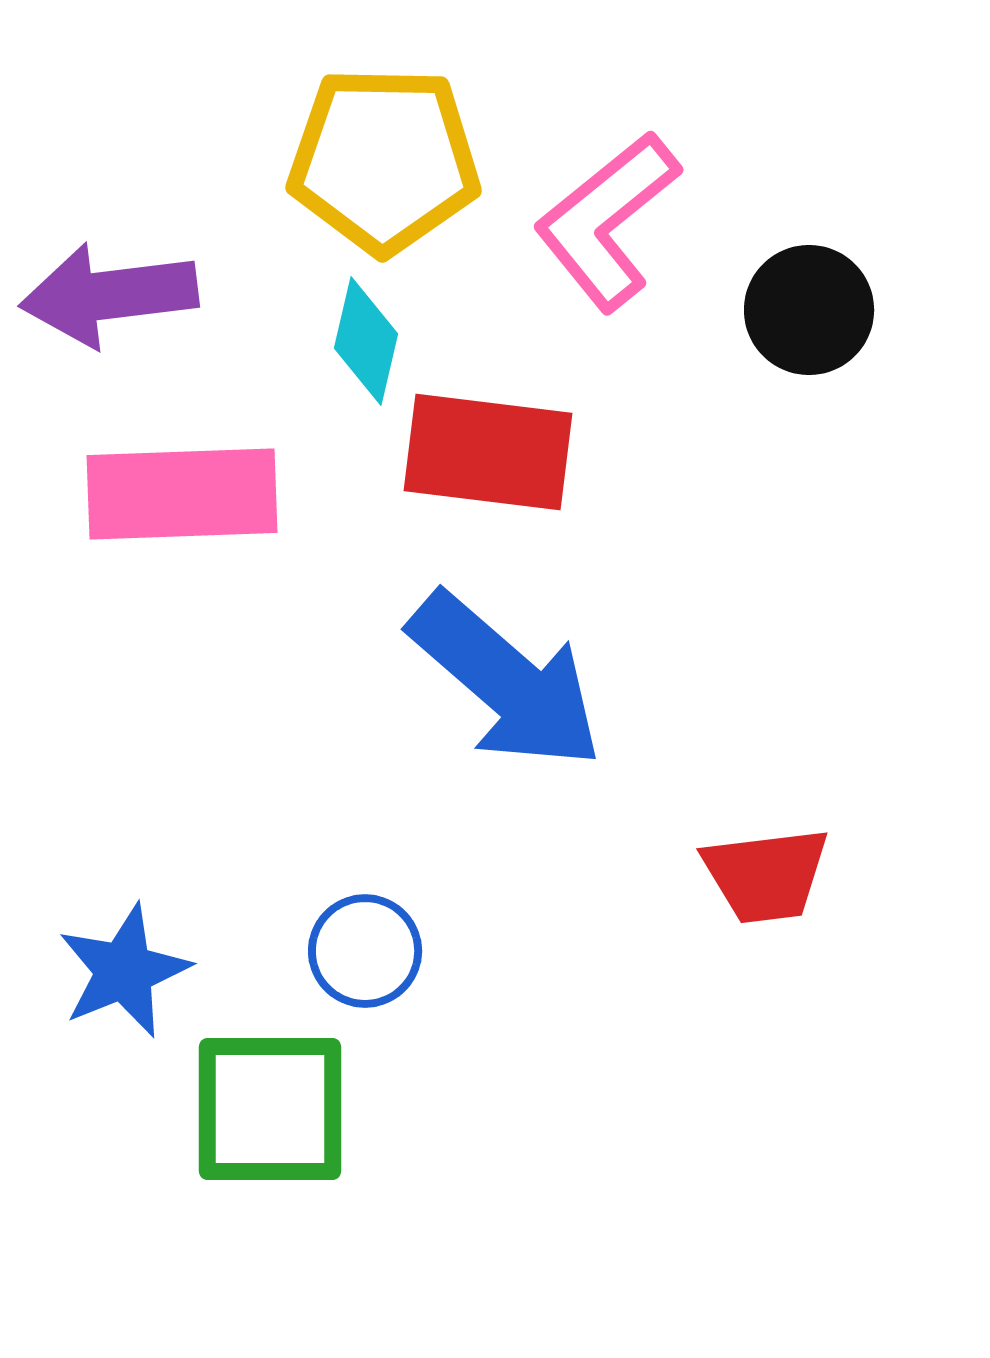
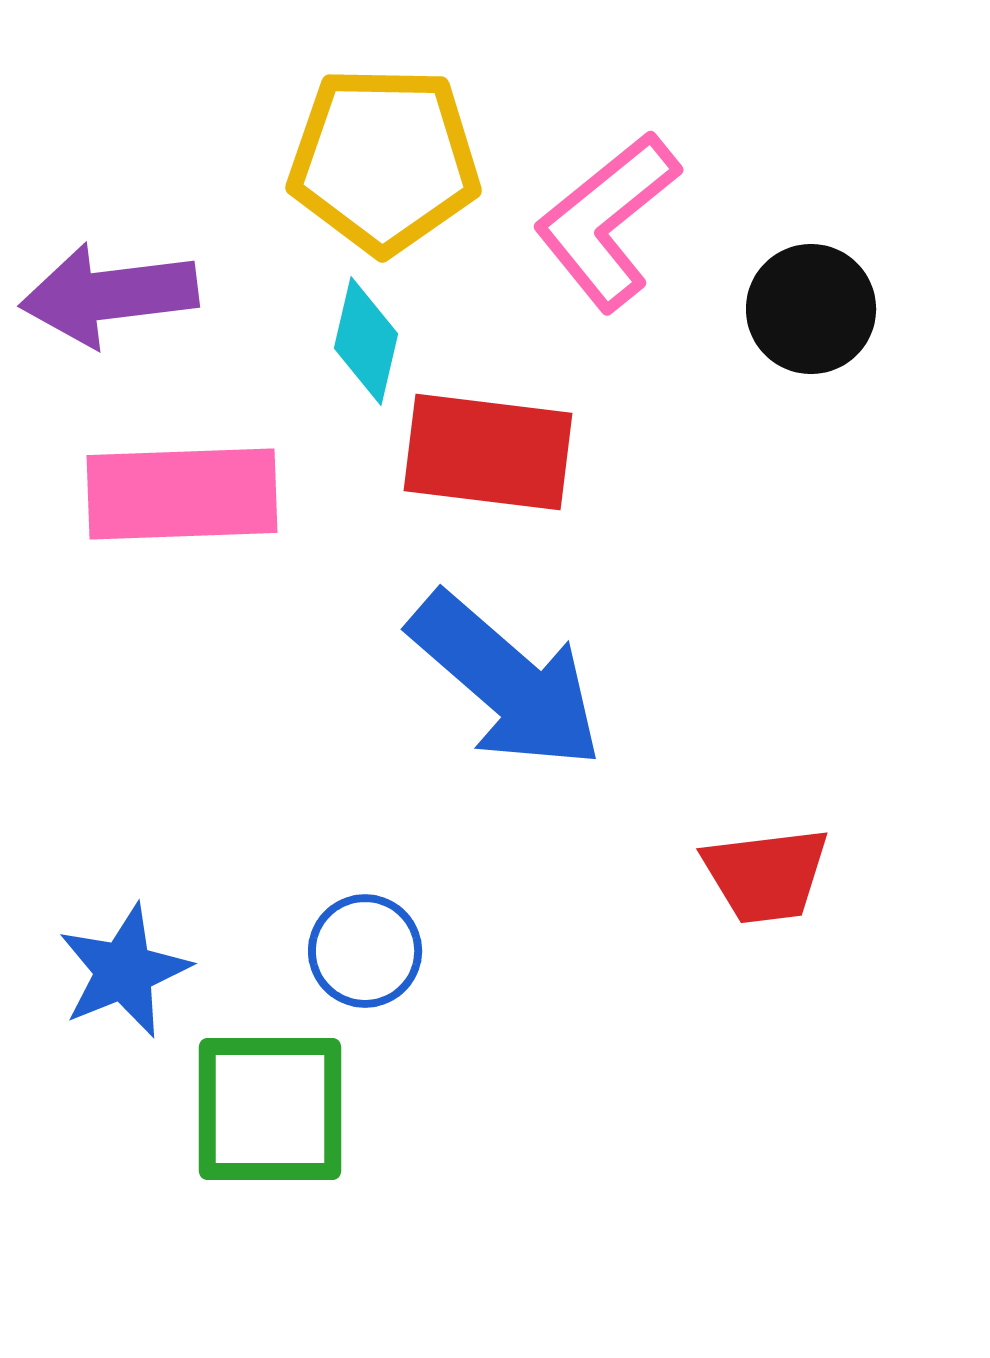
black circle: moved 2 px right, 1 px up
